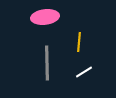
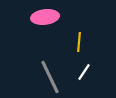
gray line: moved 3 px right, 14 px down; rotated 24 degrees counterclockwise
white line: rotated 24 degrees counterclockwise
